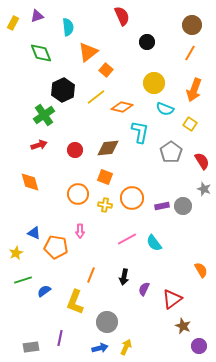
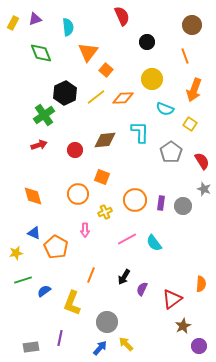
purple triangle at (37, 16): moved 2 px left, 3 px down
orange triangle at (88, 52): rotated 15 degrees counterclockwise
orange line at (190, 53): moved 5 px left, 3 px down; rotated 49 degrees counterclockwise
yellow circle at (154, 83): moved 2 px left, 4 px up
black hexagon at (63, 90): moved 2 px right, 3 px down
orange diamond at (122, 107): moved 1 px right, 9 px up; rotated 15 degrees counterclockwise
cyan L-shape at (140, 132): rotated 10 degrees counterclockwise
brown diamond at (108, 148): moved 3 px left, 8 px up
orange square at (105, 177): moved 3 px left
orange diamond at (30, 182): moved 3 px right, 14 px down
orange circle at (132, 198): moved 3 px right, 2 px down
yellow cross at (105, 205): moved 7 px down; rotated 32 degrees counterclockwise
purple rectangle at (162, 206): moved 1 px left, 3 px up; rotated 72 degrees counterclockwise
pink arrow at (80, 231): moved 5 px right, 1 px up
orange pentagon at (56, 247): rotated 20 degrees clockwise
yellow star at (16, 253): rotated 16 degrees clockwise
orange semicircle at (201, 270): moved 14 px down; rotated 35 degrees clockwise
black arrow at (124, 277): rotated 21 degrees clockwise
purple semicircle at (144, 289): moved 2 px left
yellow L-shape at (75, 302): moved 3 px left, 1 px down
brown star at (183, 326): rotated 21 degrees clockwise
yellow arrow at (126, 347): moved 3 px up; rotated 70 degrees counterclockwise
blue arrow at (100, 348): rotated 35 degrees counterclockwise
